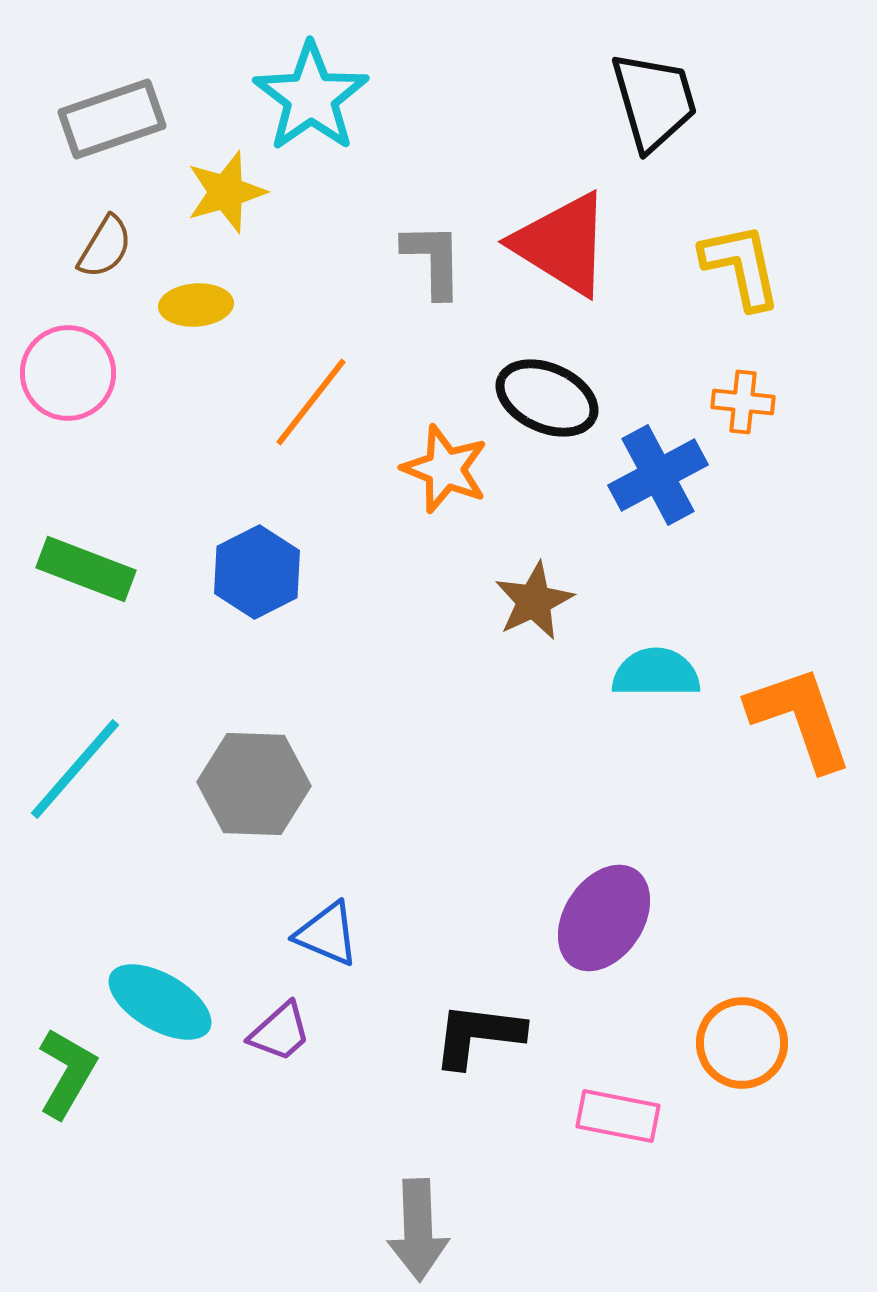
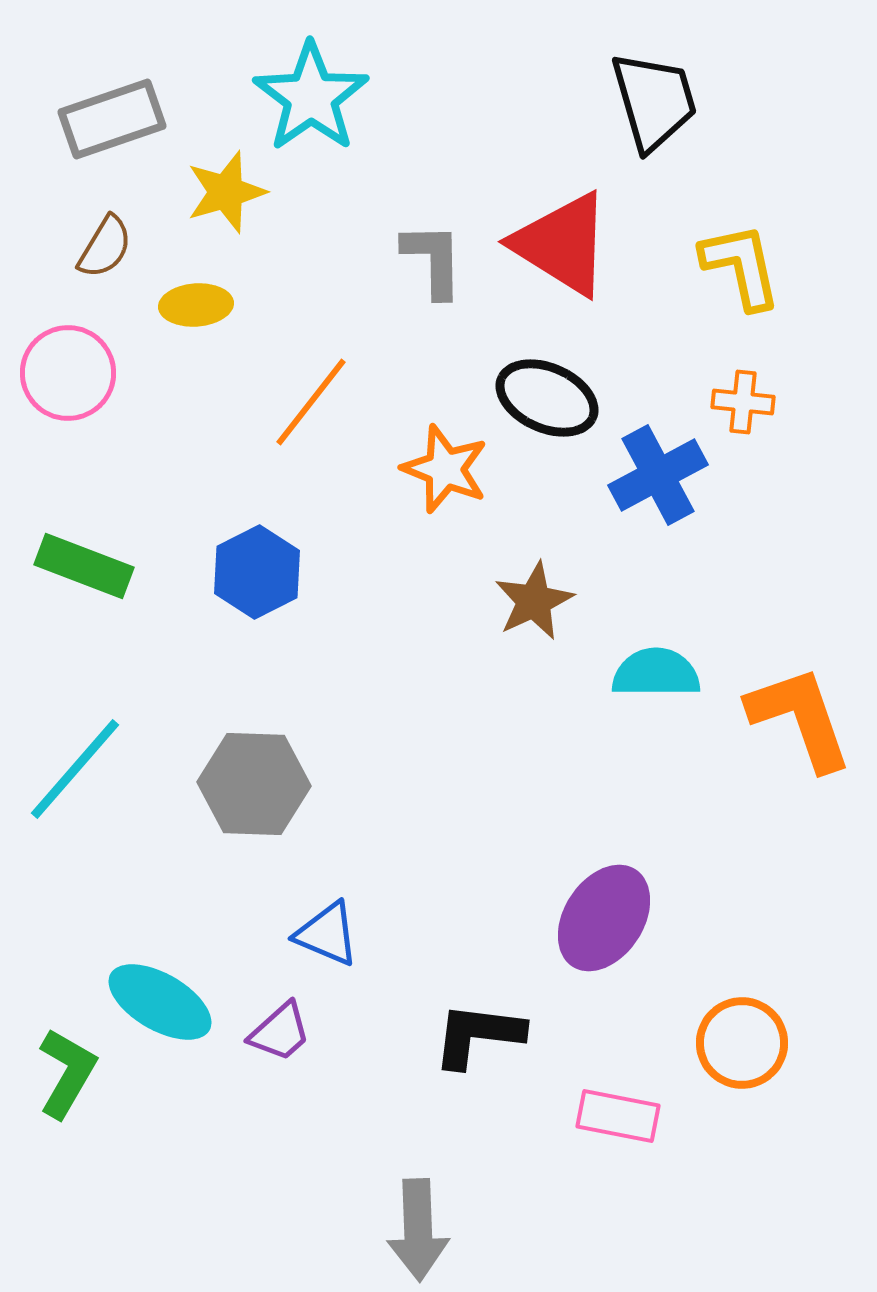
green rectangle: moved 2 px left, 3 px up
